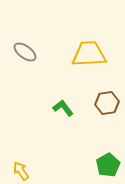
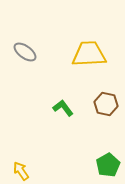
brown hexagon: moved 1 px left, 1 px down; rotated 20 degrees clockwise
